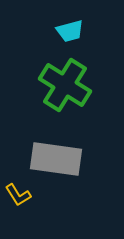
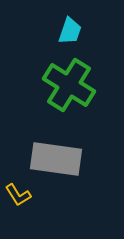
cyan trapezoid: rotated 56 degrees counterclockwise
green cross: moved 4 px right
